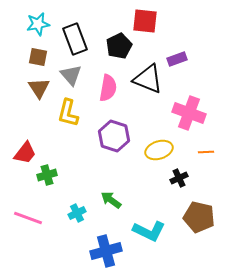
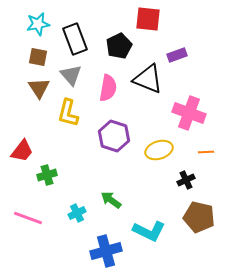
red square: moved 3 px right, 2 px up
purple rectangle: moved 4 px up
red trapezoid: moved 3 px left, 2 px up
black cross: moved 7 px right, 2 px down
